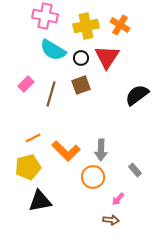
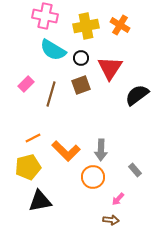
red triangle: moved 3 px right, 11 px down
